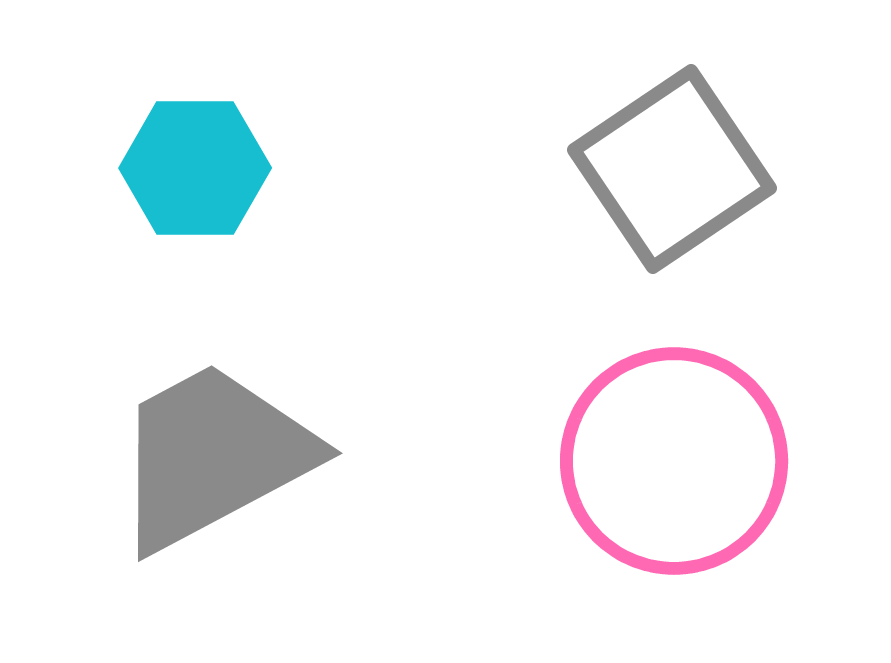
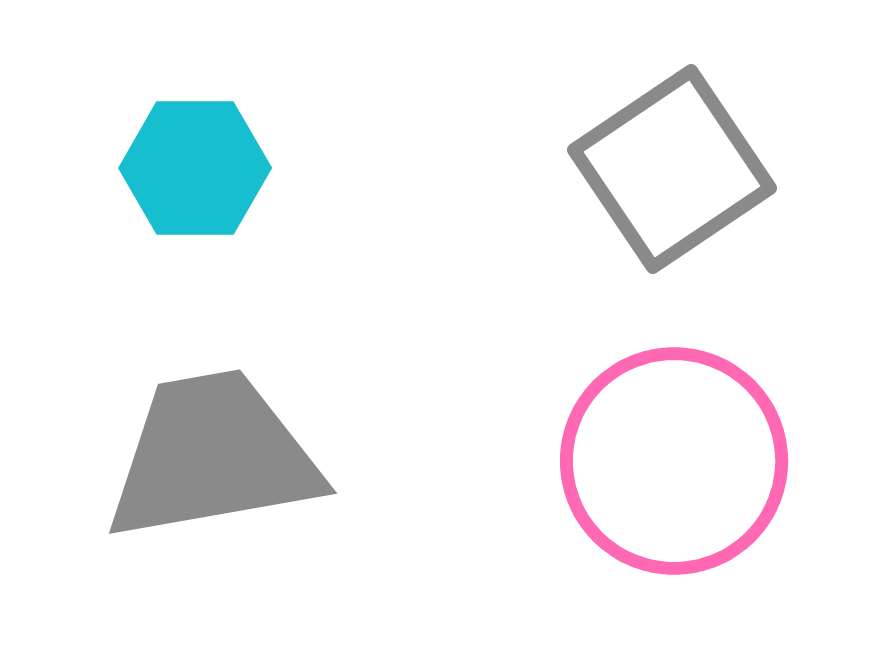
gray trapezoid: rotated 18 degrees clockwise
